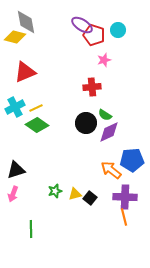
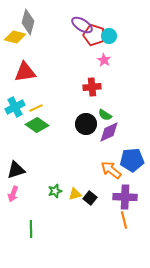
gray diamond: moved 2 px right; rotated 25 degrees clockwise
cyan circle: moved 9 px left, 6 px down
pink star: rotated 24 degrees counterclockwise
red triangle: rotated 15 degrees clockwise
black circle: moved 1 px down
orange line: moved 3 px down
